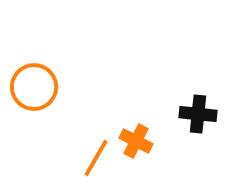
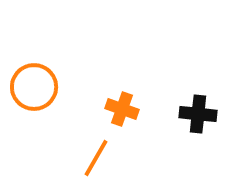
orange cross: moved 14 px left, 32 px up; rotated 8 degrees counterclockwise
